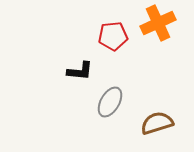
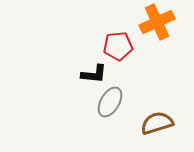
orange cross: moved 1 px left, 1 px up
red pentagon: moved 5 px right, 10 px down
black L-shape: moved 14 px right, 3 px down
